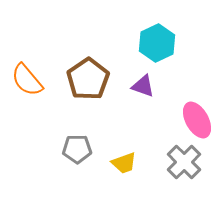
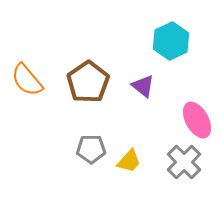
cyan hexagon: moved 14 px right, 2 px up
brown pentagon: moved 3 px down
purple triangle: rotated 20 degrees clockwise
gray pentagon: moved 14 px right
yellow trapezoid: moved 5 px right, 2 px up; rotated 28 degrees counterclockwise
